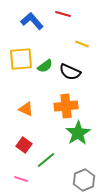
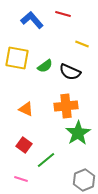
blue L-shape: moved 1 px up
yellow square: moved 4 px left, 1 px up; rotated 15 degrees clockwise
